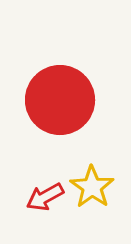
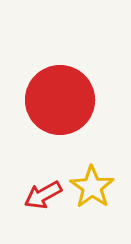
red arrow: moved 2 px left, 2 px up
